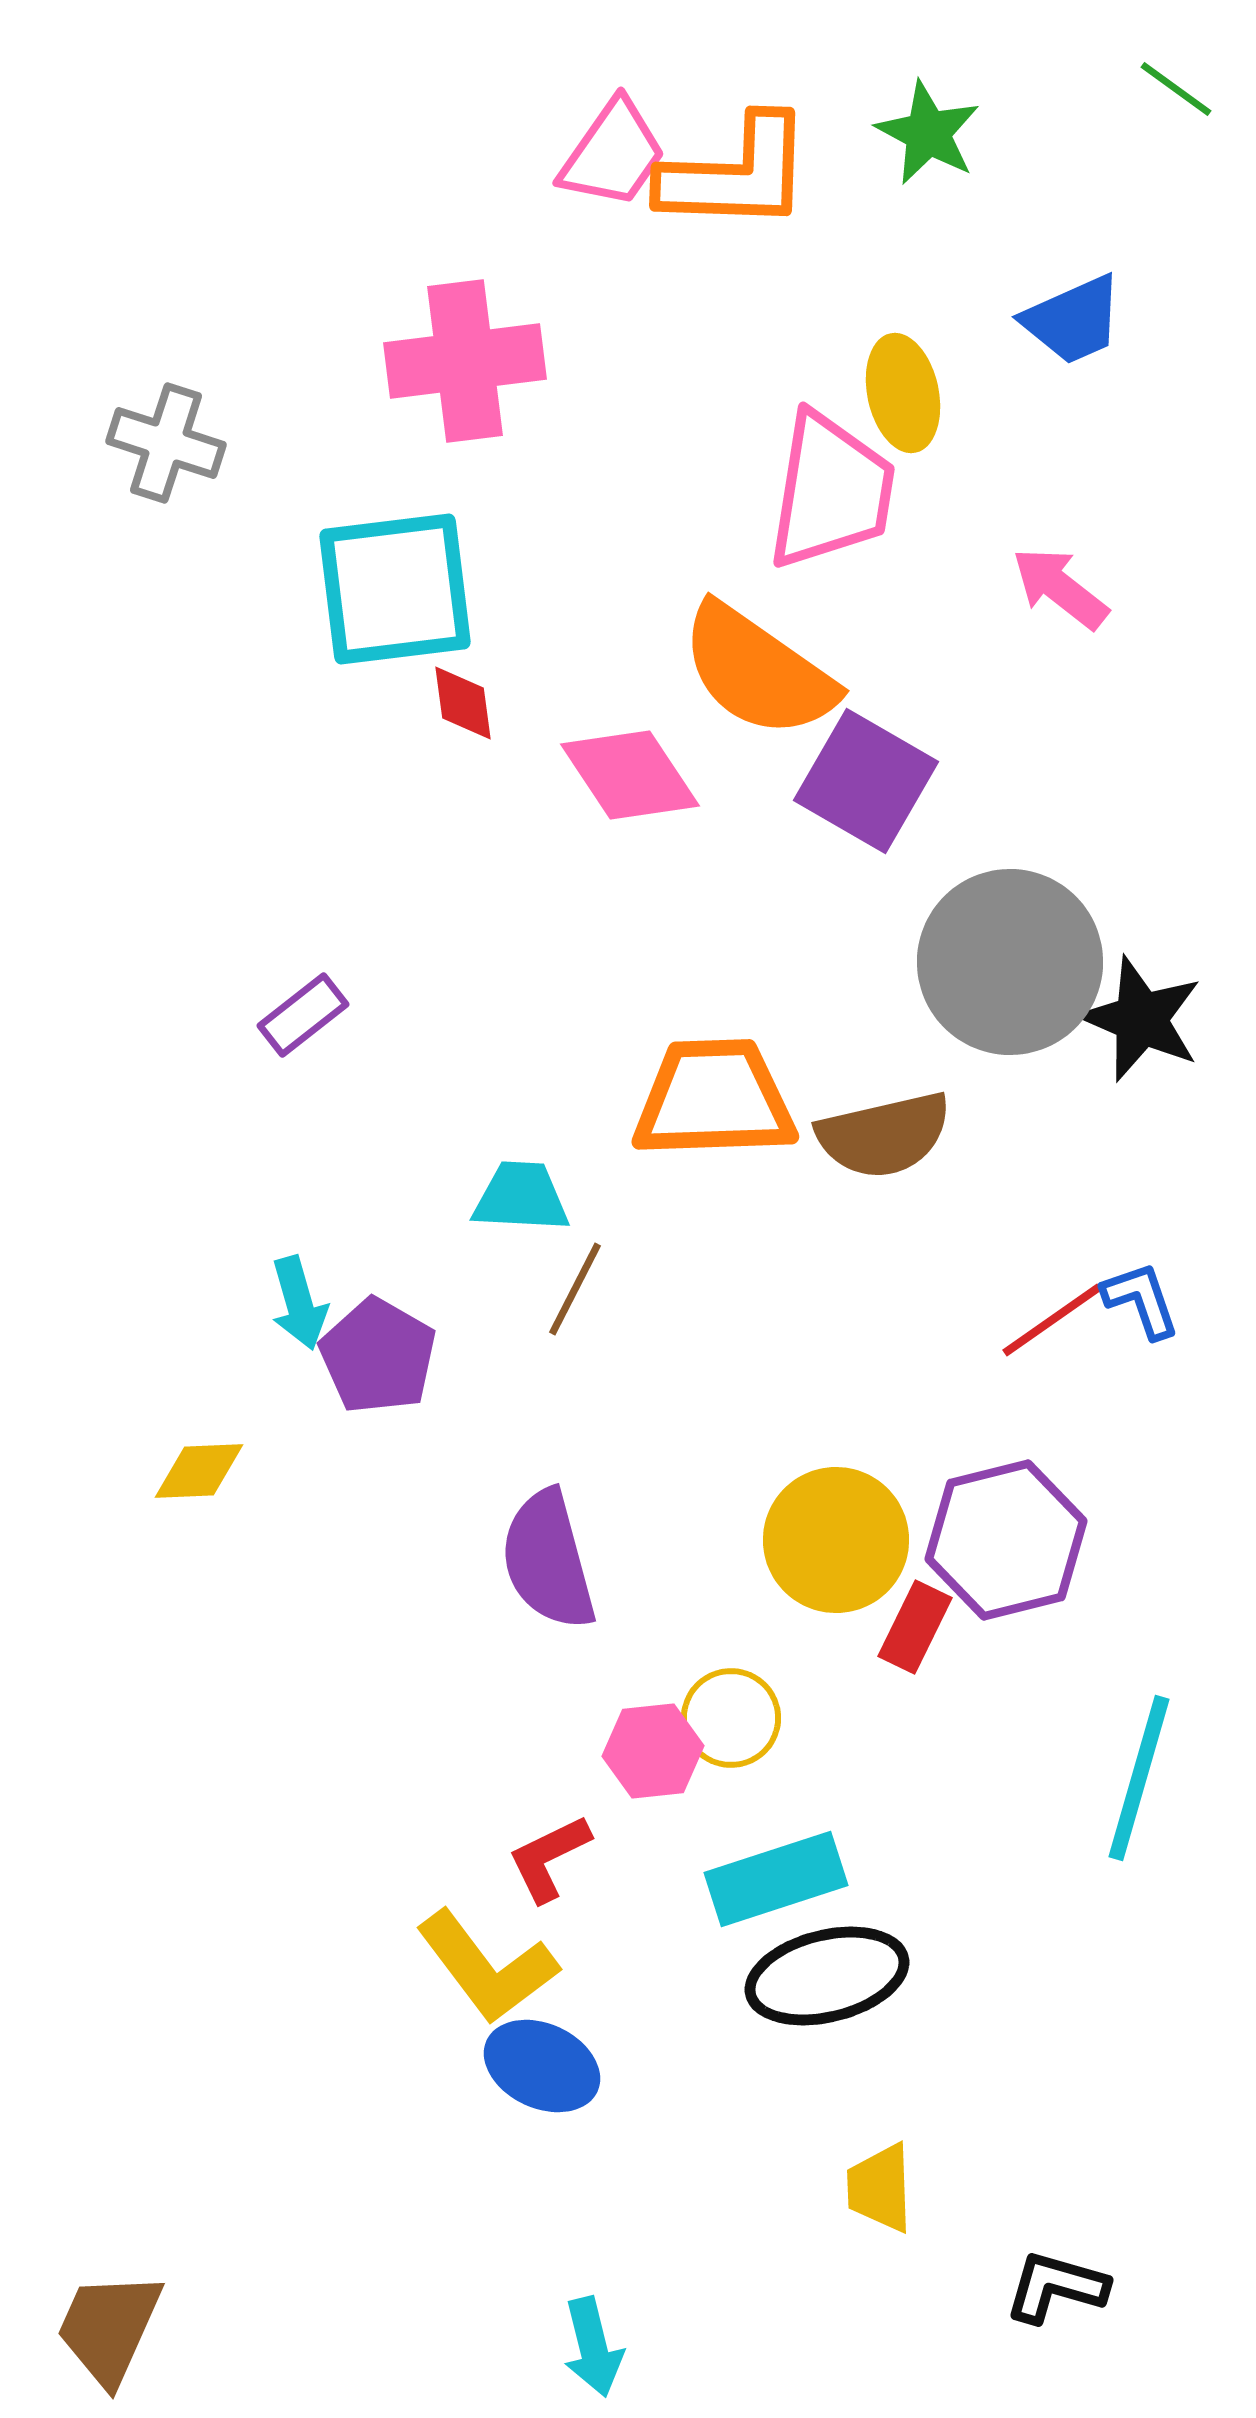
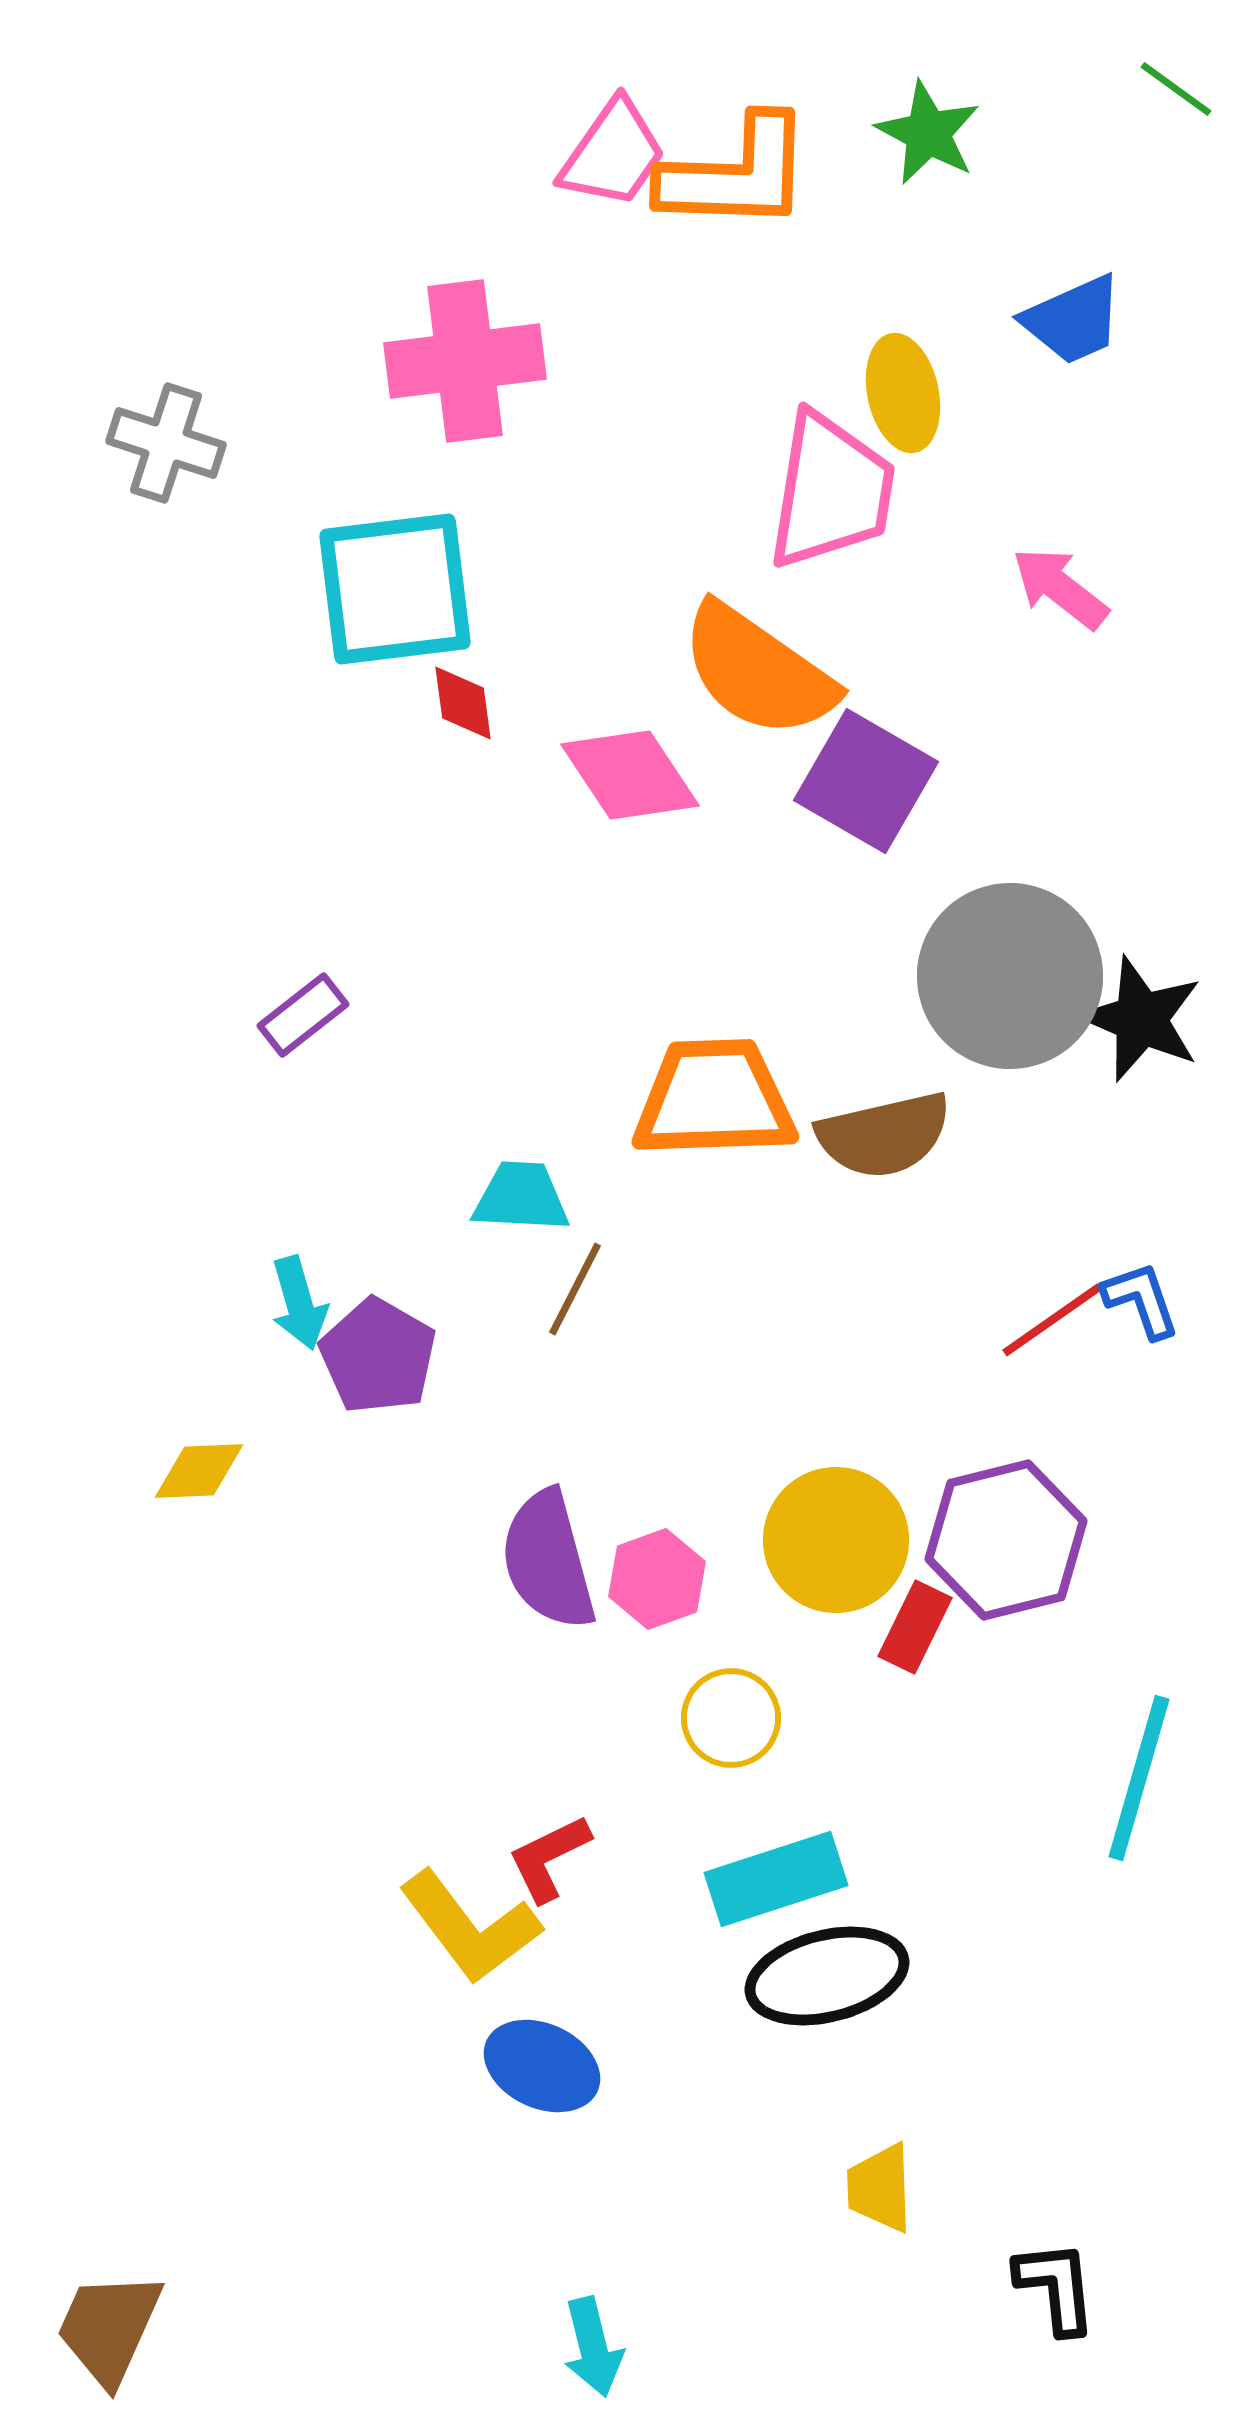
gray circle at (1010, 962): moved 14 px down
pink hexagon at (653, 1751): moved 4 px right, 172 px up; rotated 14 degrees counterclockwise
yellow L-shape at (487, 1967): moved 17 px left, 40 px up
black L-shape at (1056, 2287): rotated 68 degrees clockwise
